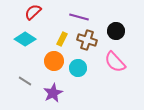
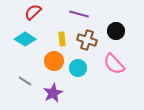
purple line: moved 3 px up
yellow rectangle: rotated 32 degrees counterclockwise
pink semicircle: moved 1 px left, 2 px down
